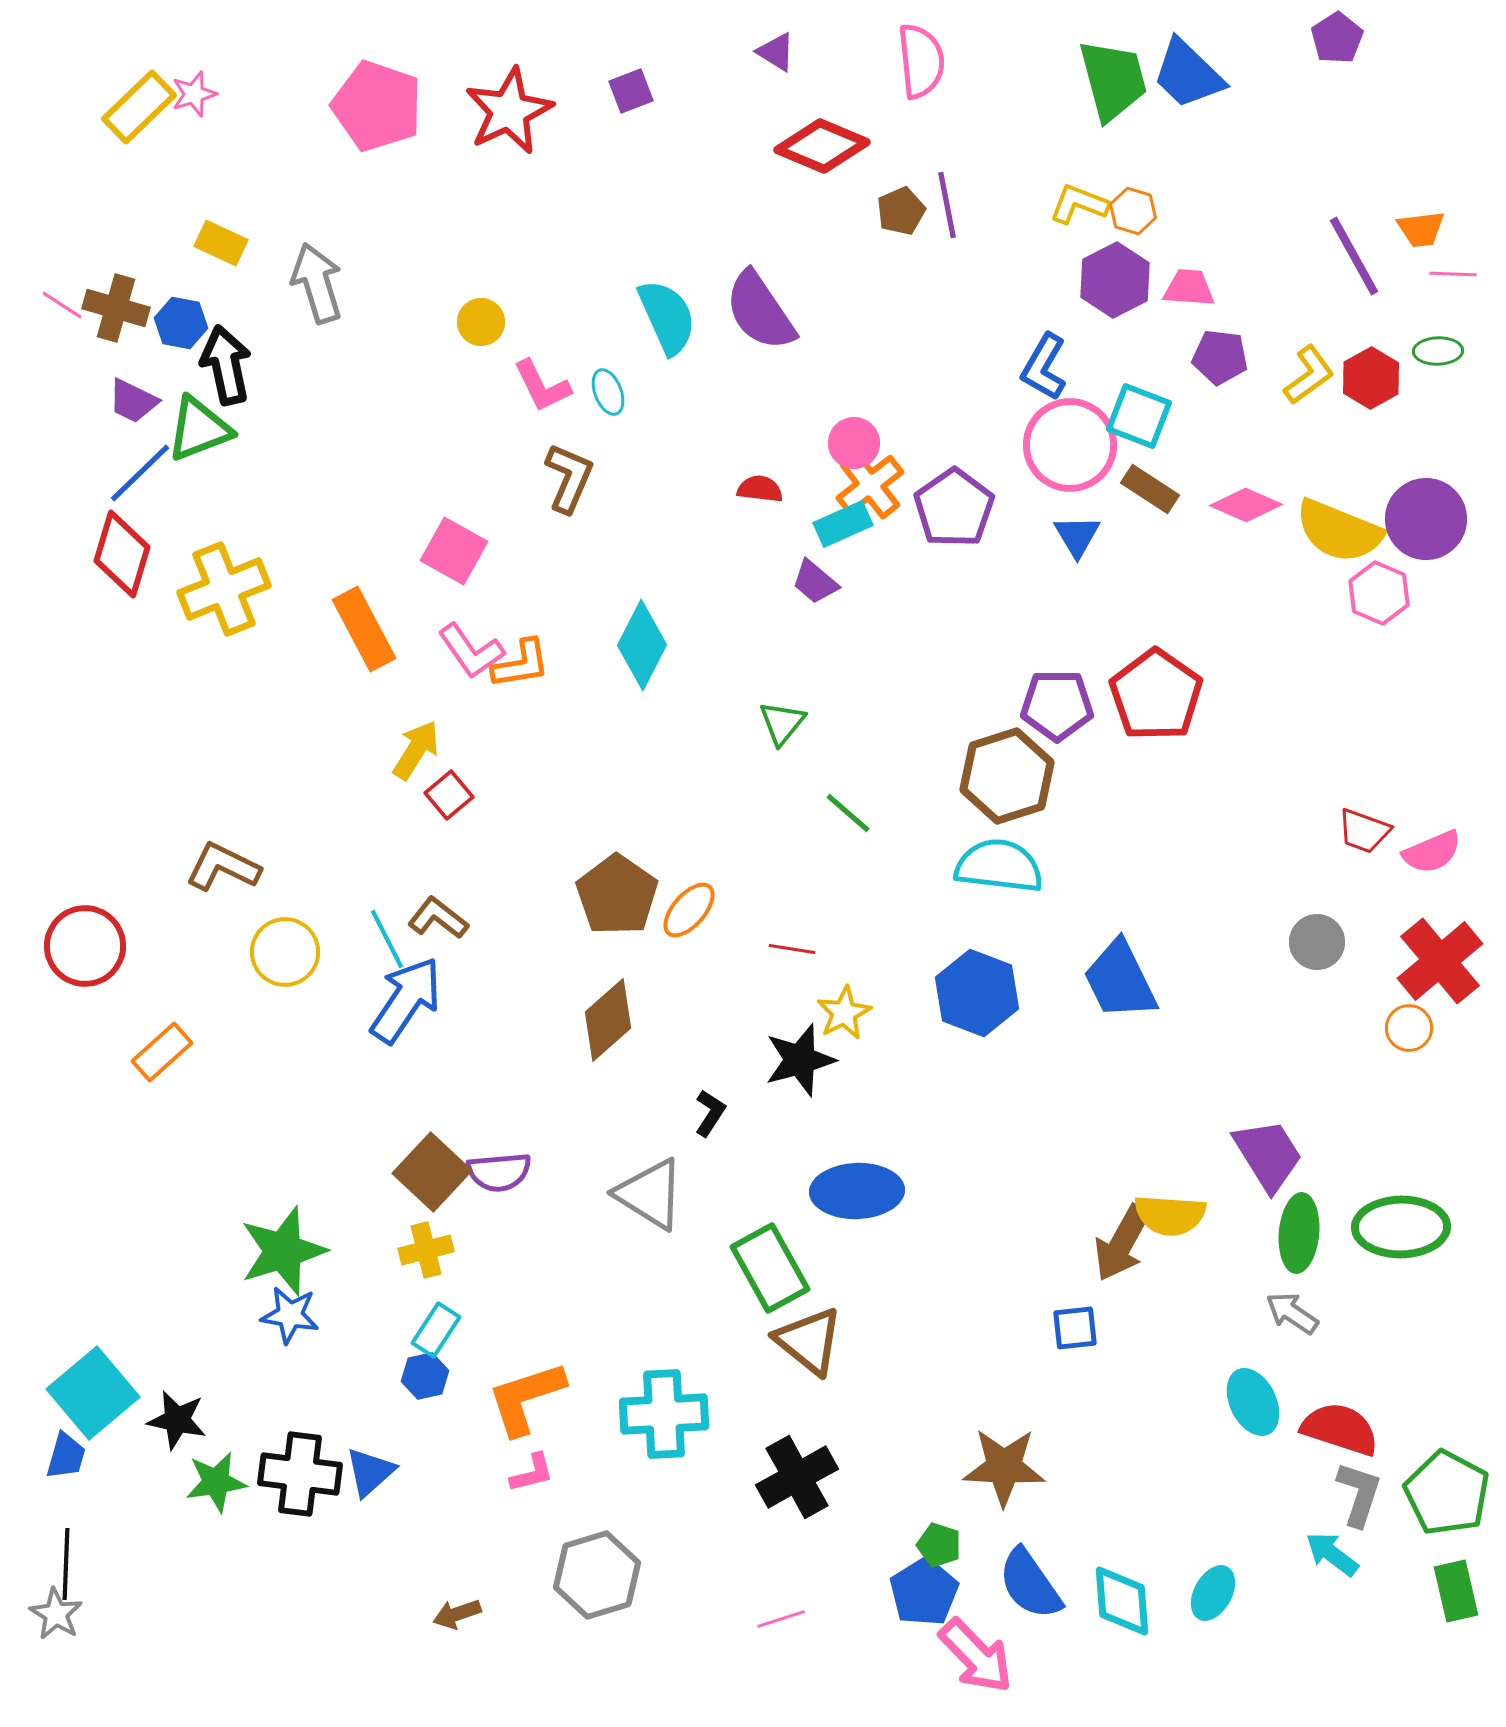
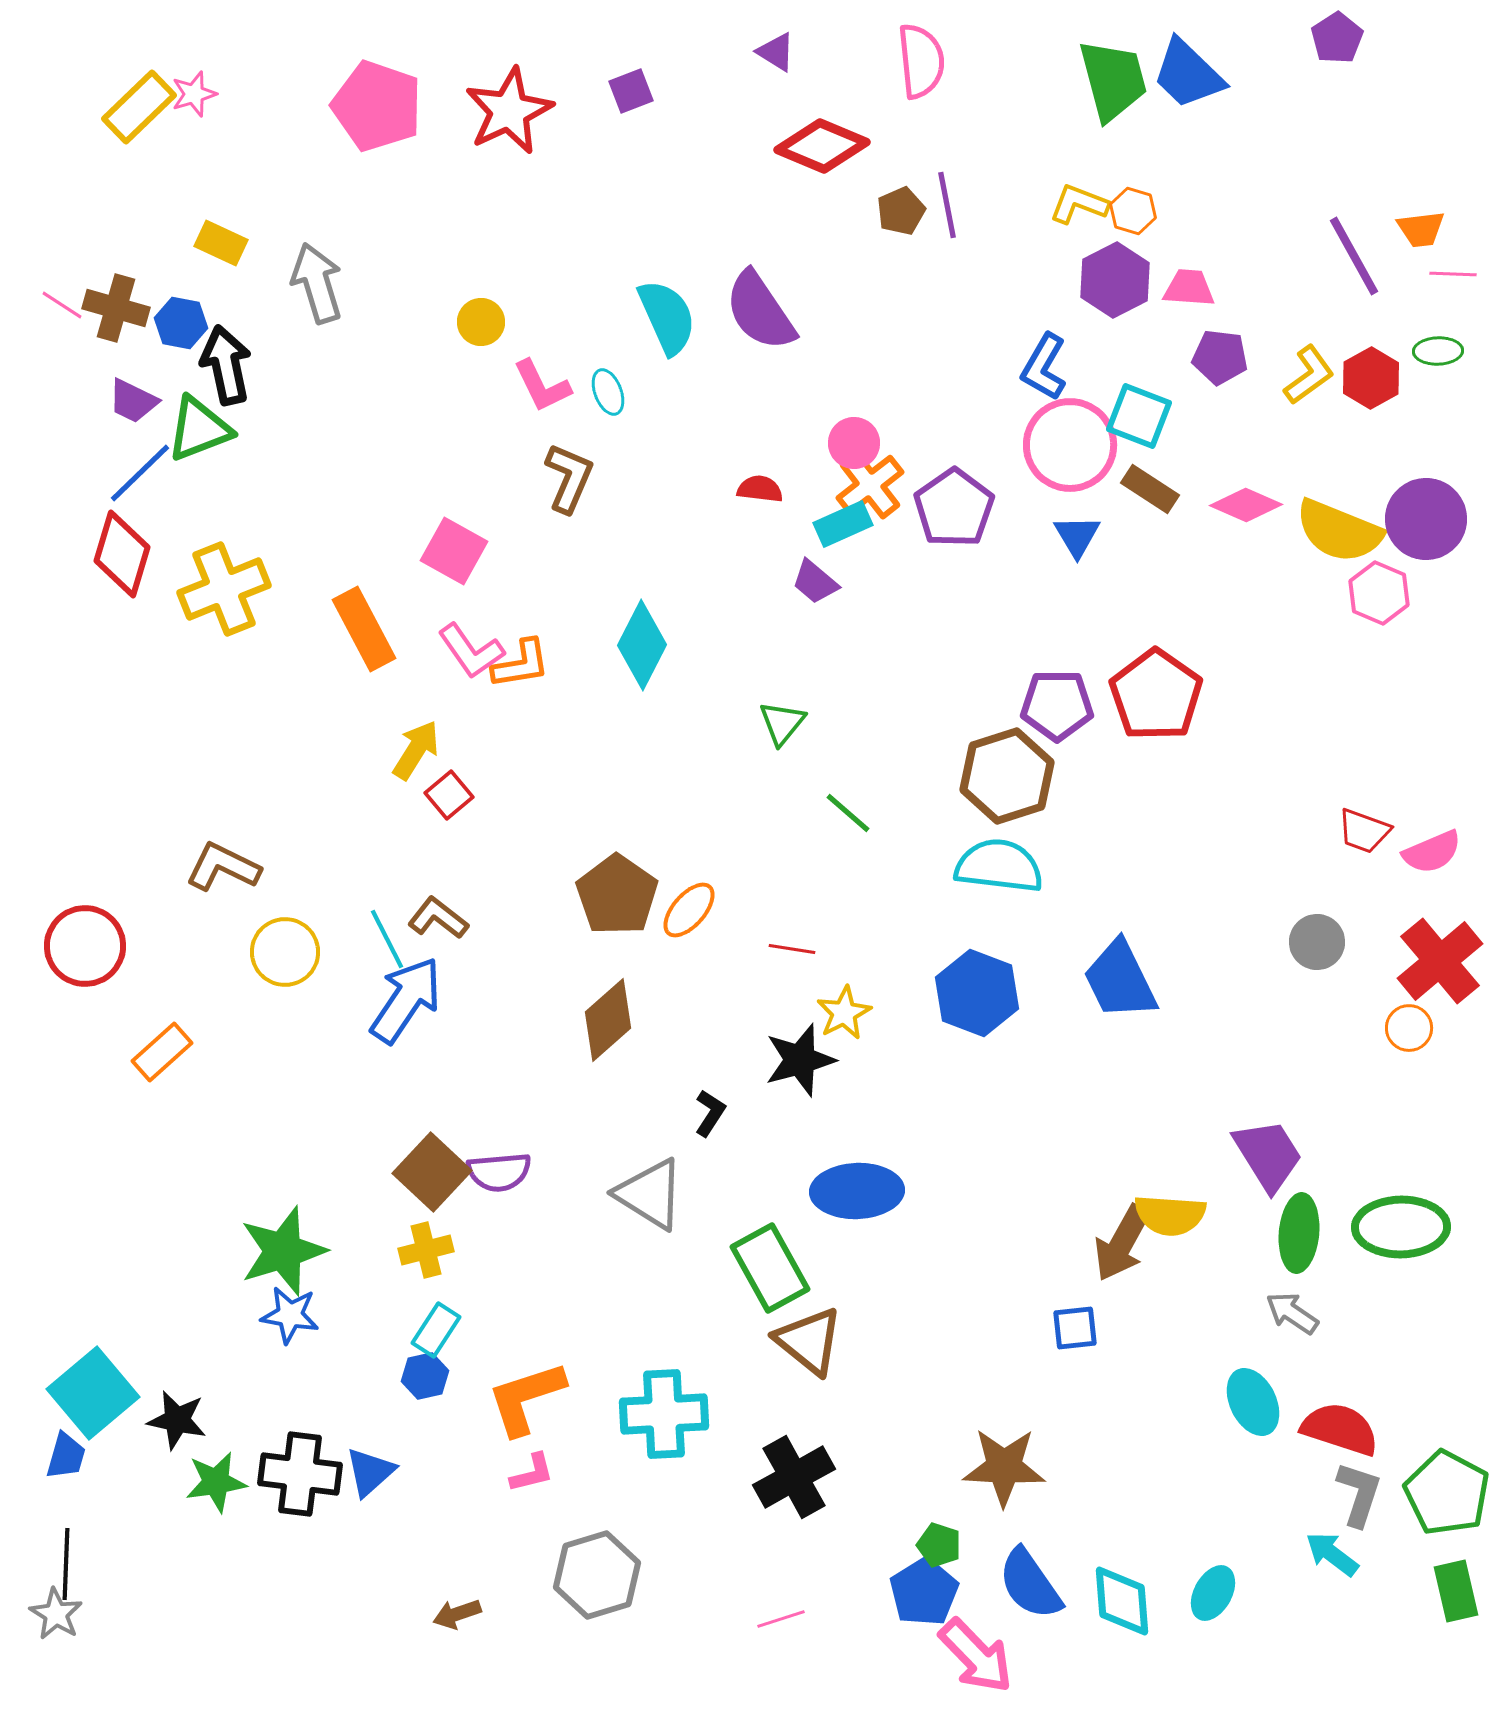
black cross at (797, 1477): moved 3 px left
